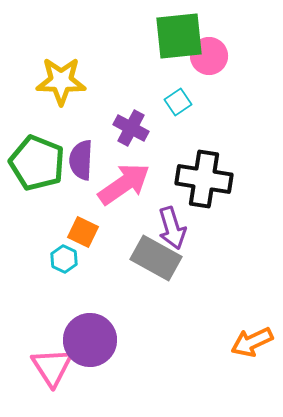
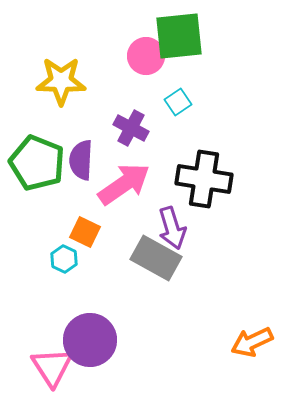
pink circle: moved 63 px left
orange square: moved 2 px right
